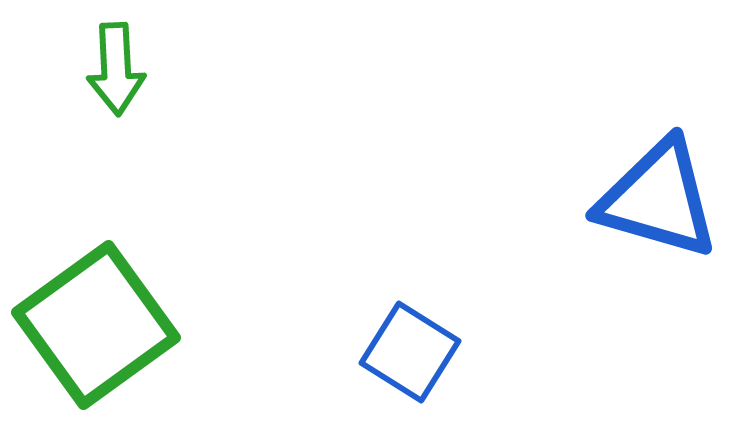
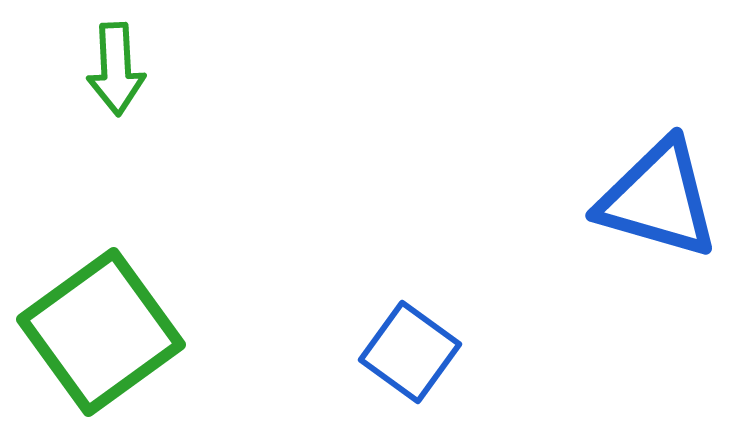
green square: moved 5 px right, 7 px down
blue square: rotated 4 degrees clockwise
